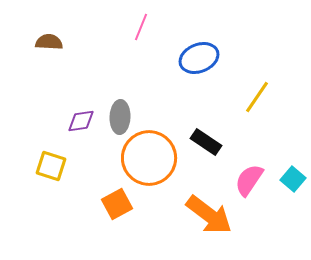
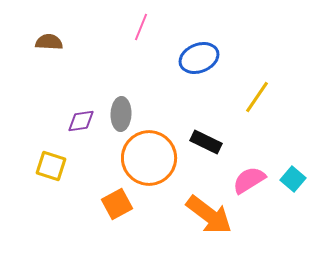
gray ellipse: moved 1 px right, 3 px up
black rectangle: rotated 8 degrees counterclockwise
pink semicircle: rotated 24 degrees clockwise
